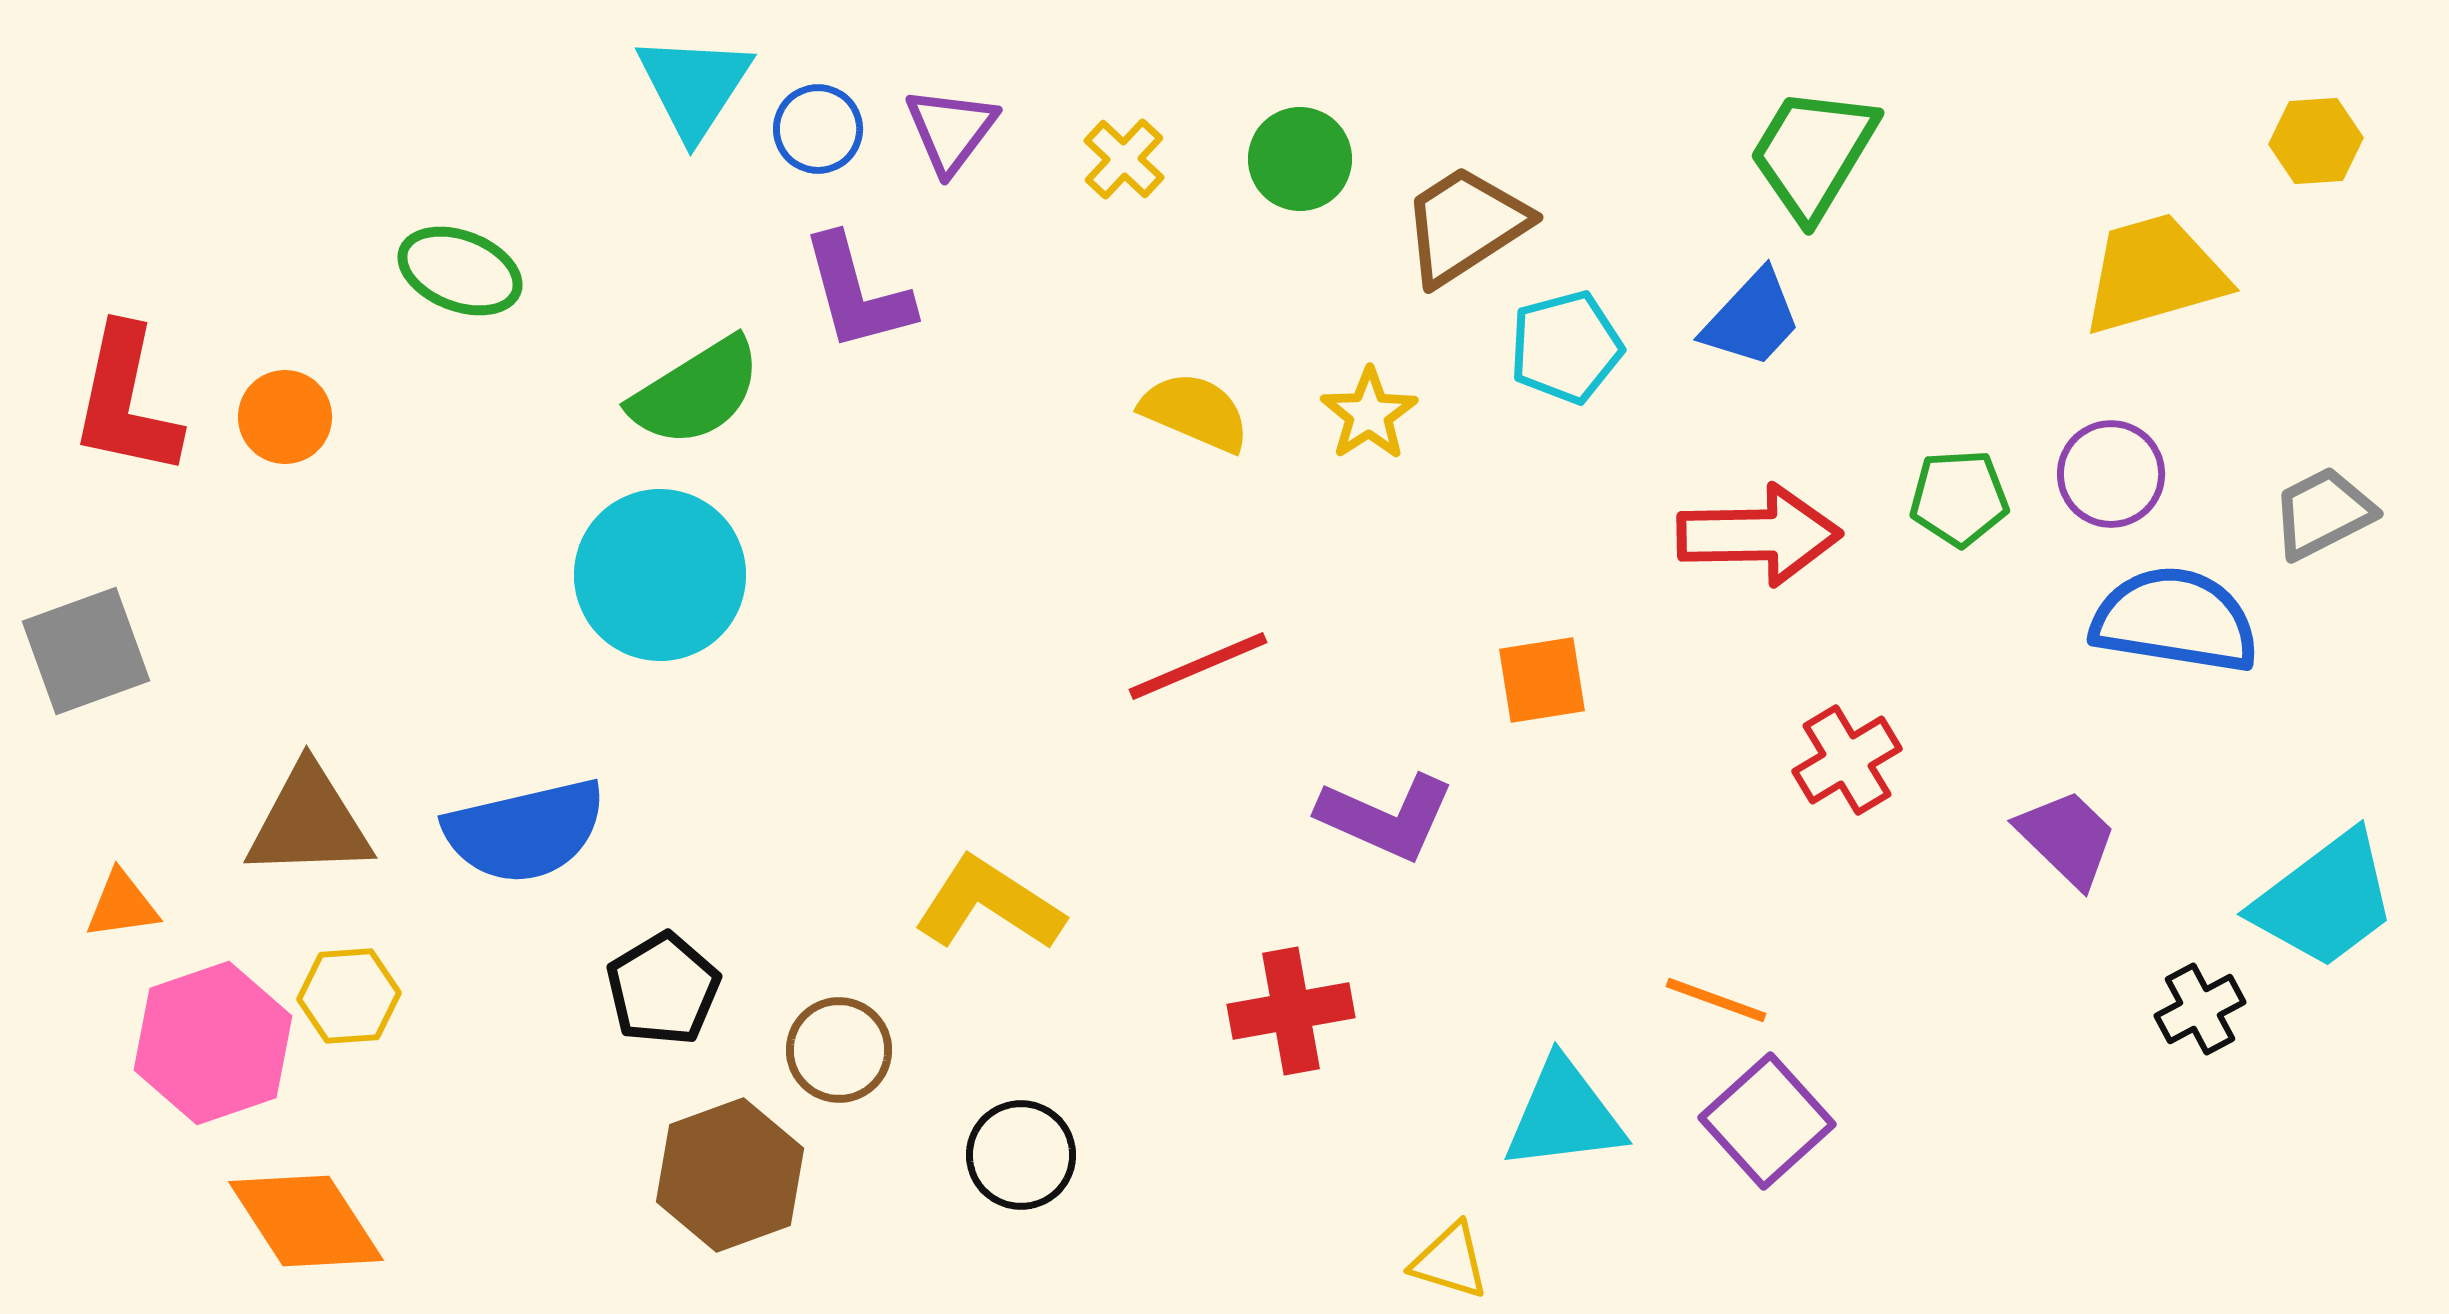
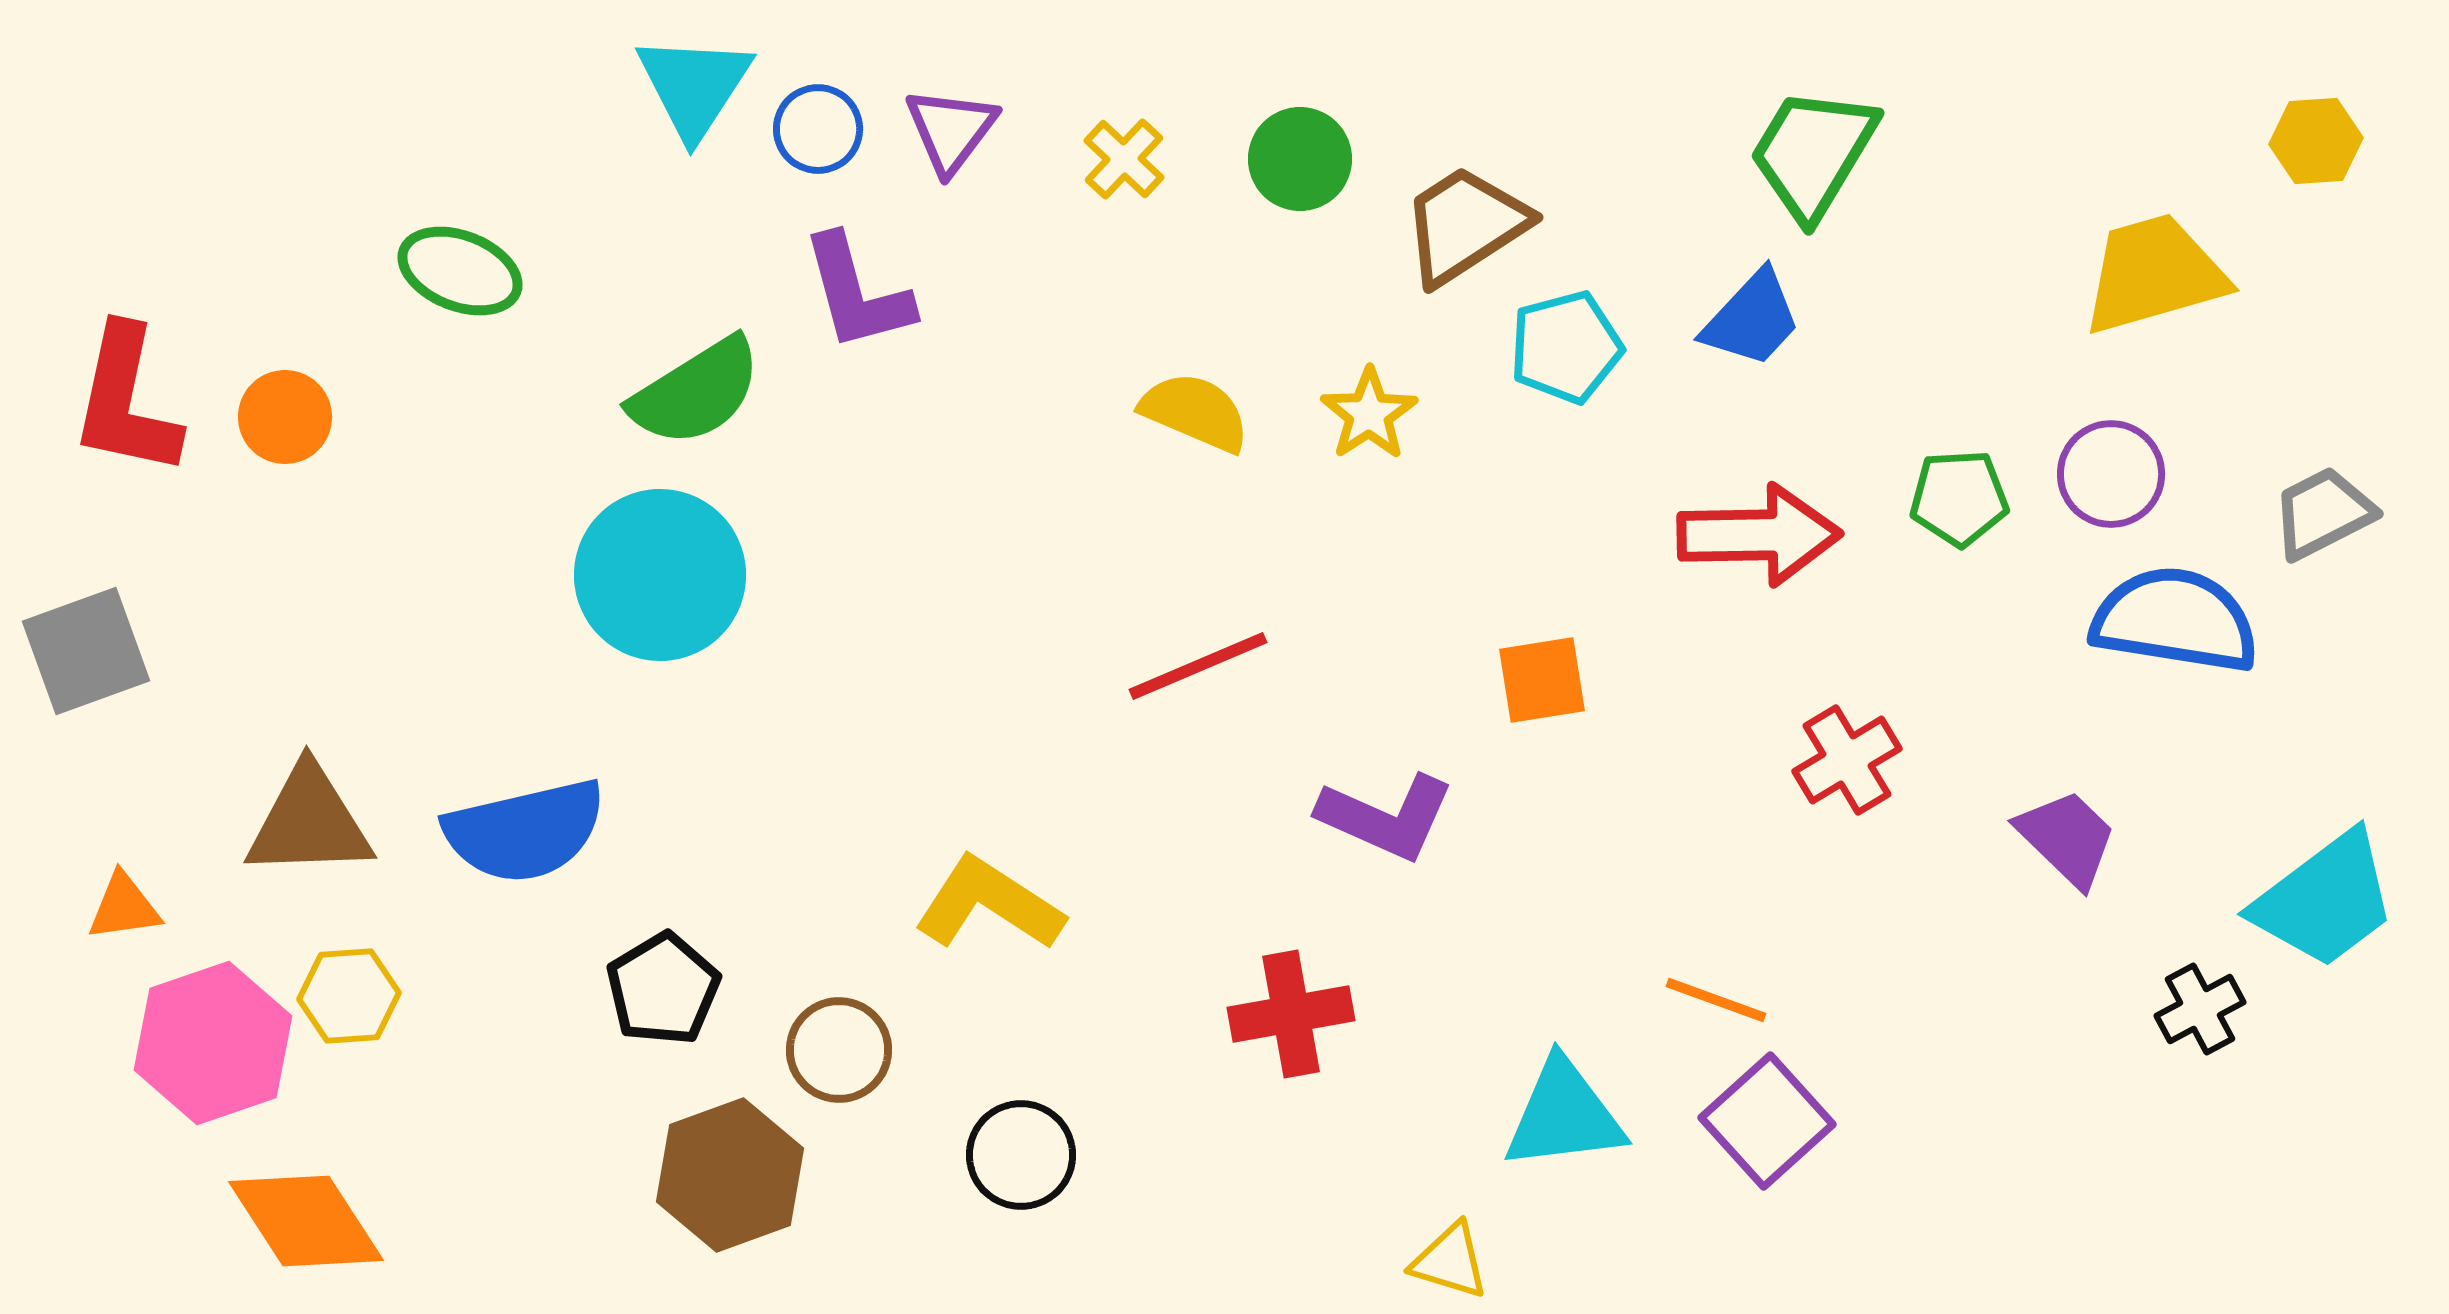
orange triangle at (122, 905): moved 2 px right, 2 px down
red cross at (1291, 1011): moved 3 px down
